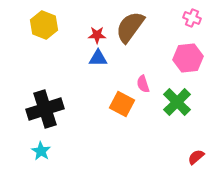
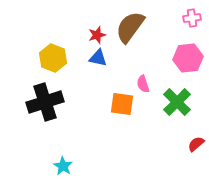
pink cross: rotated 30 degrees counterclockwise
yellow hexagon: moved 9 px right, 33 px down
red star: rotated 18 degrees counterclockwise
blue triangle: rotated 12 degrees clockwise
orange square: rotated 20 degrees counterclockwise
black cross: moved 7 px up
cyan star: moved 22 px right, 15 px down
red semicircle: moved 13 px up
